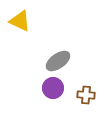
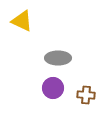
yellow triangle: moved 2 px right
gray ellipse: moved 3 px up; rotated 35 degrees clockwise
